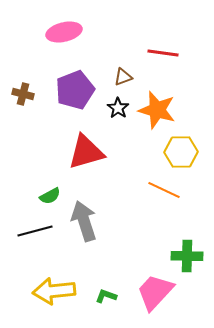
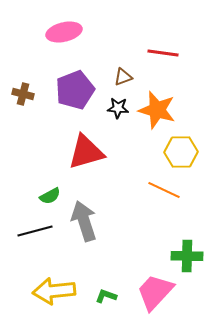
black star: rotated 30 degrees counterclockwise
